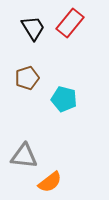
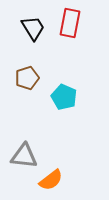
red rectangle: rotated 28 degrees counterclockwise
cyan pentagon: moved 2 px up; rotated 10 degrees clockwise
orange semicircle: moved 1 px right, 2 px up
